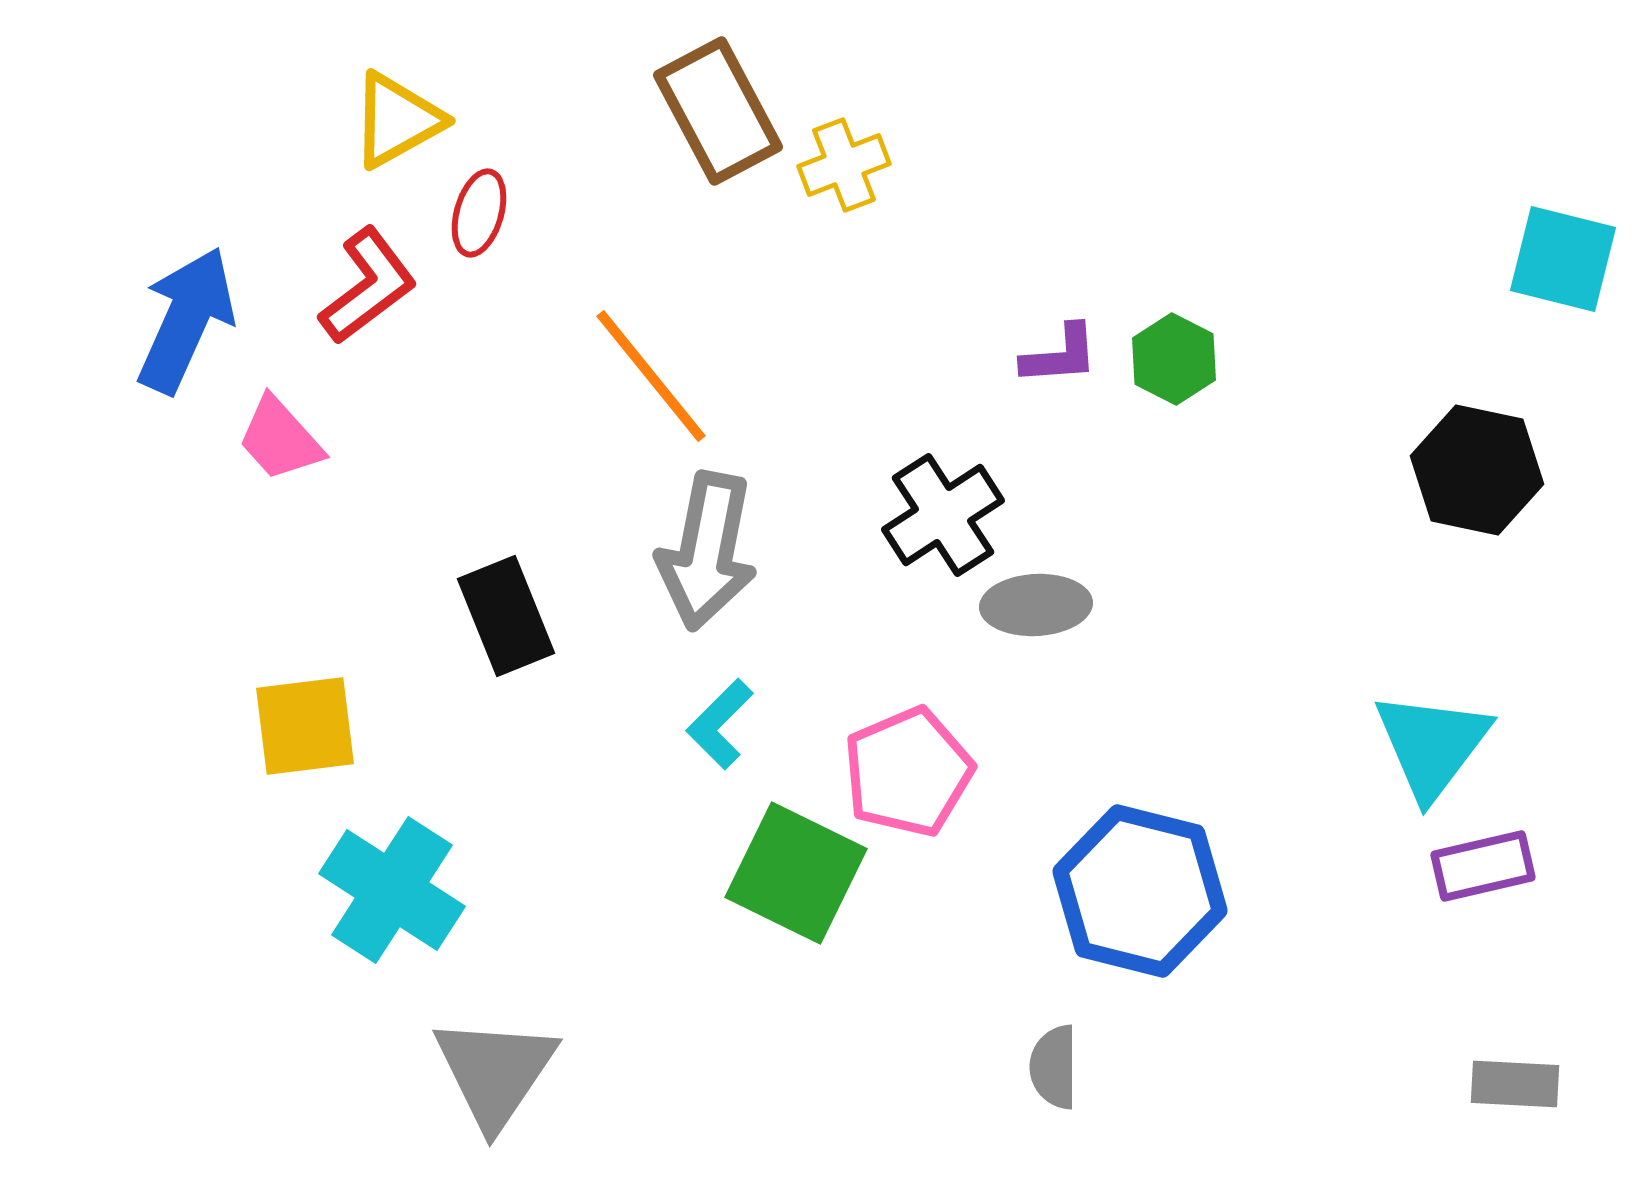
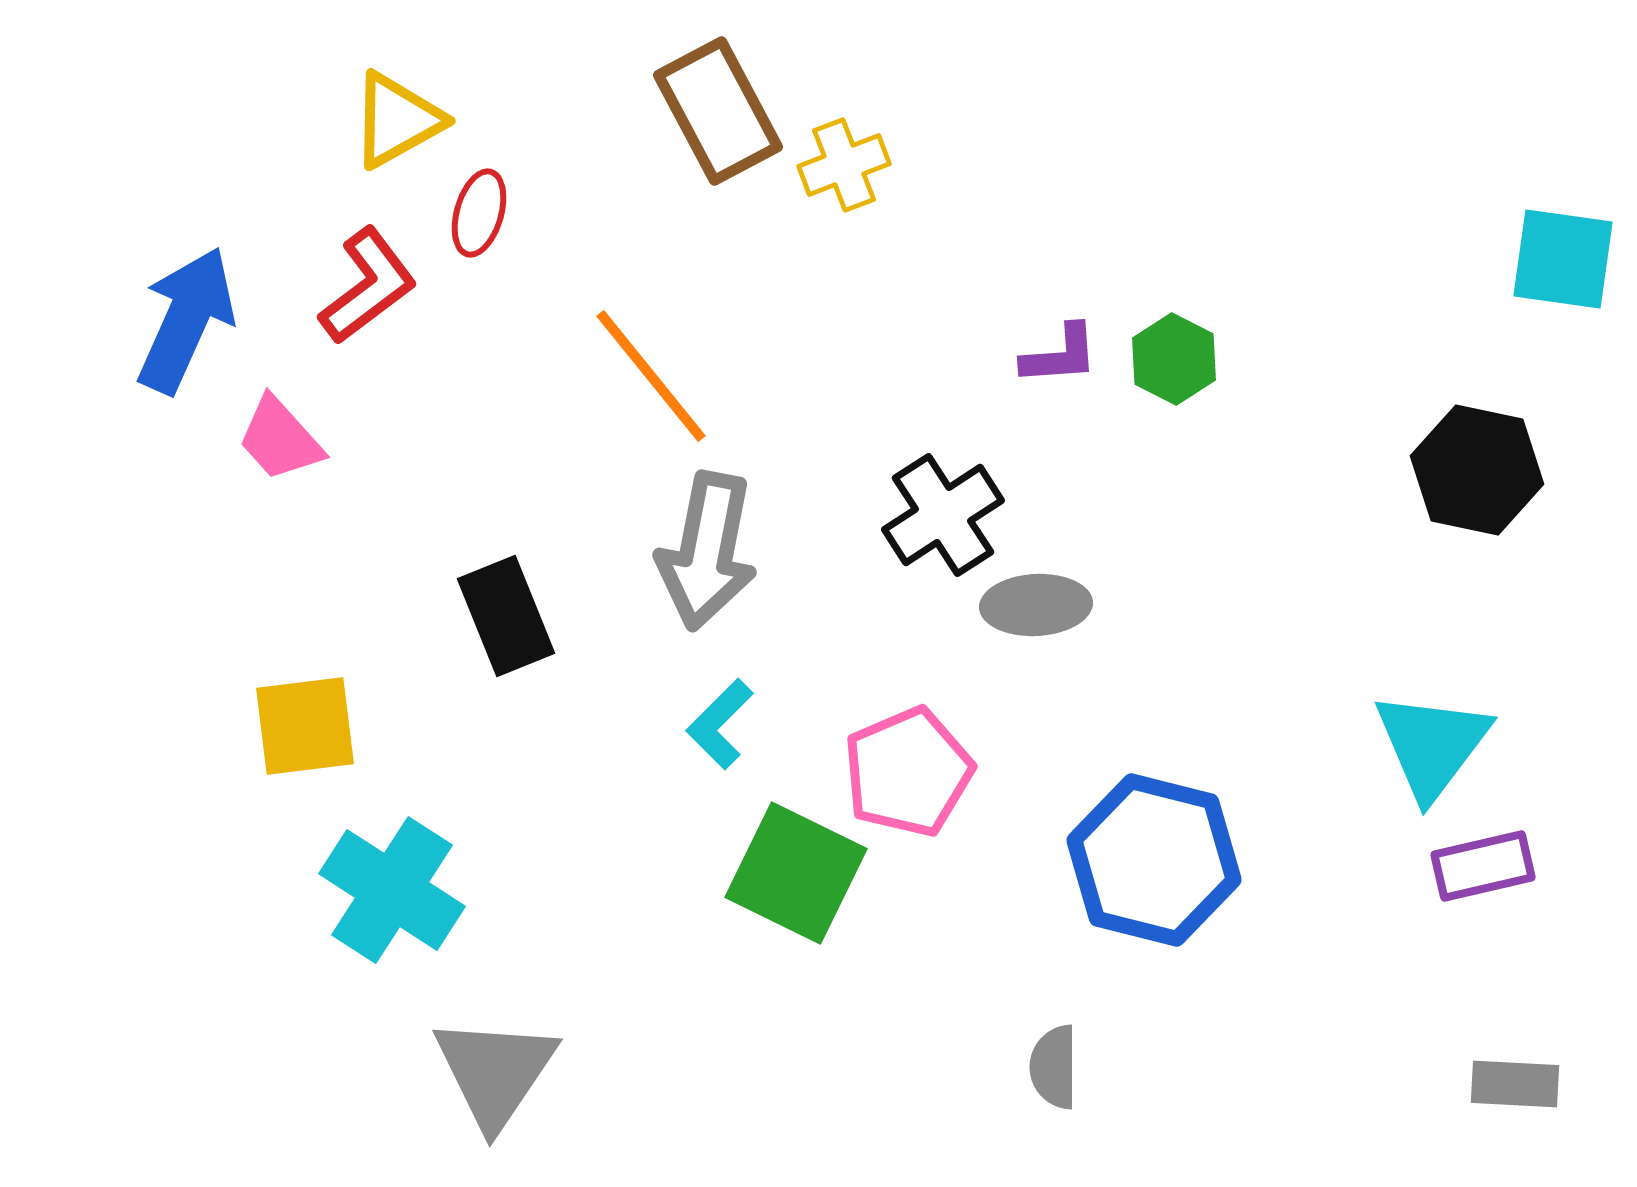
cyan square: rotated 6 degrees counterclockwise
blue hexagon: moved 14 px right, 31 px up
